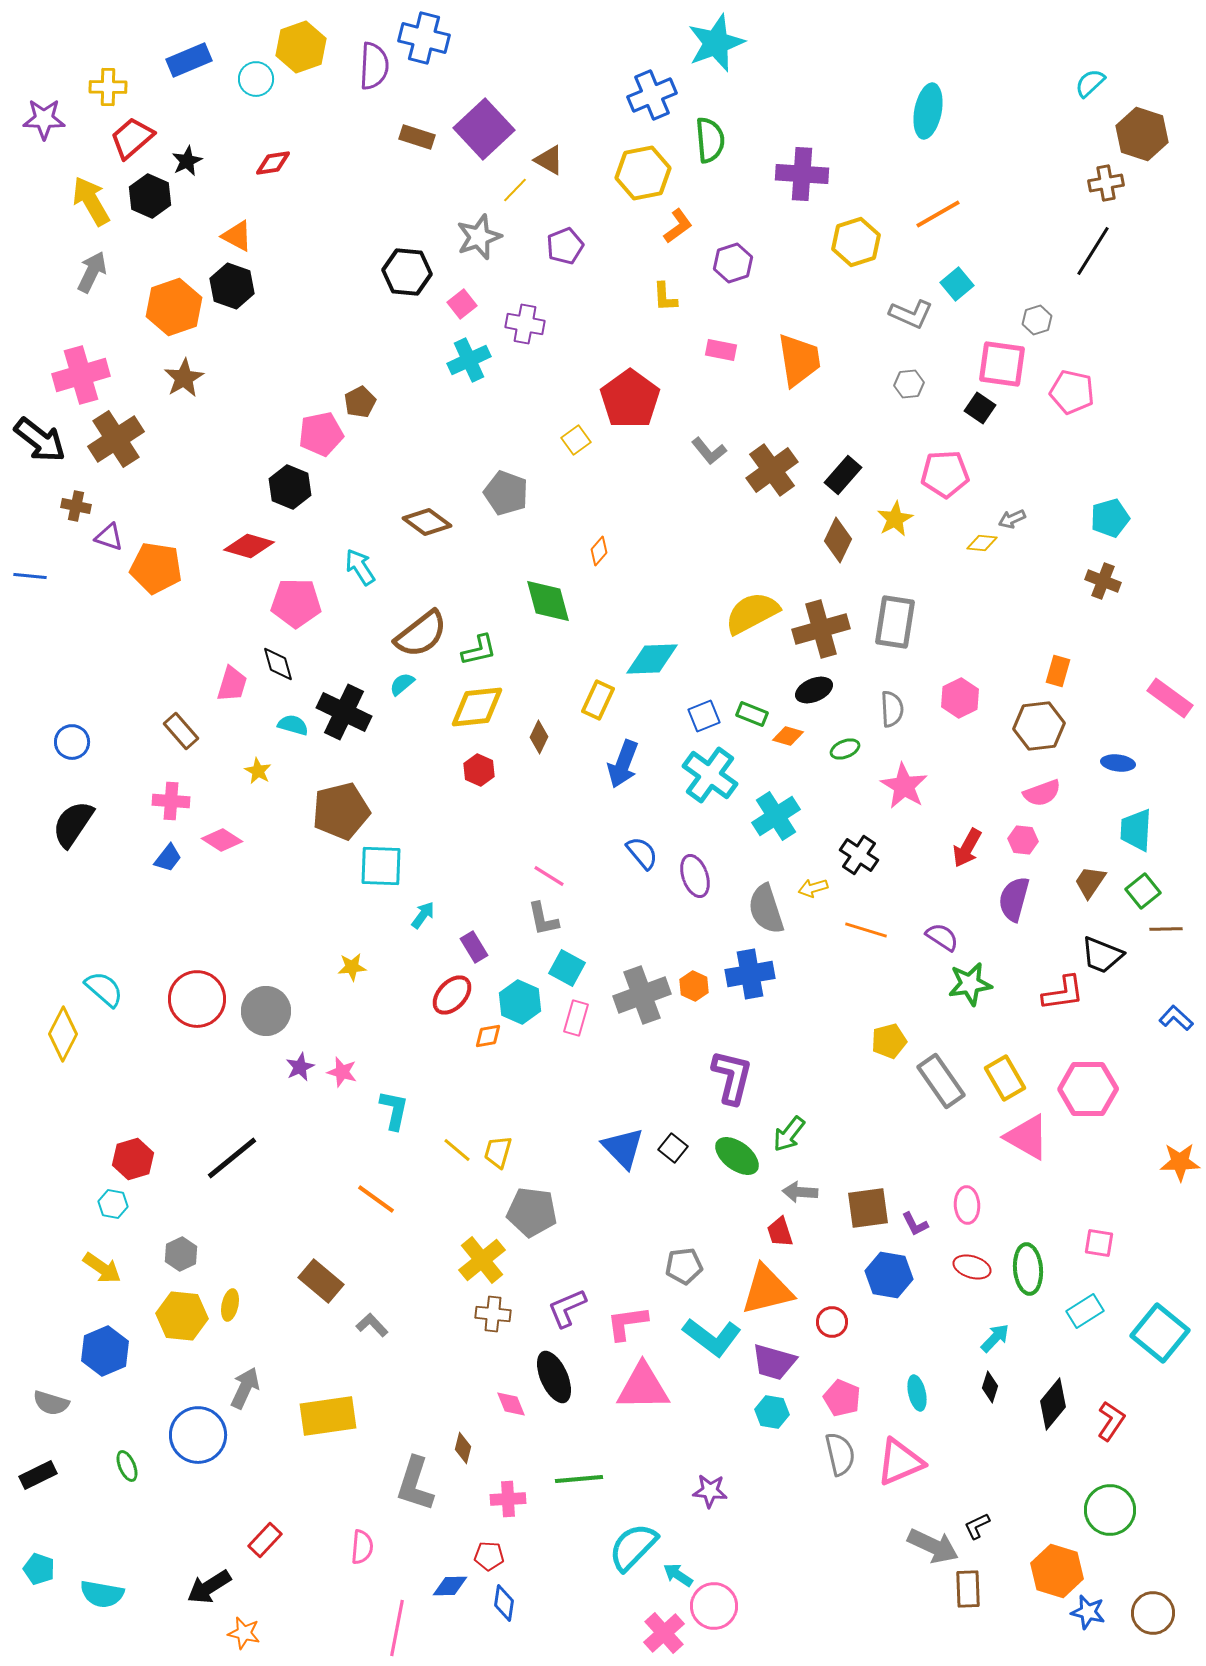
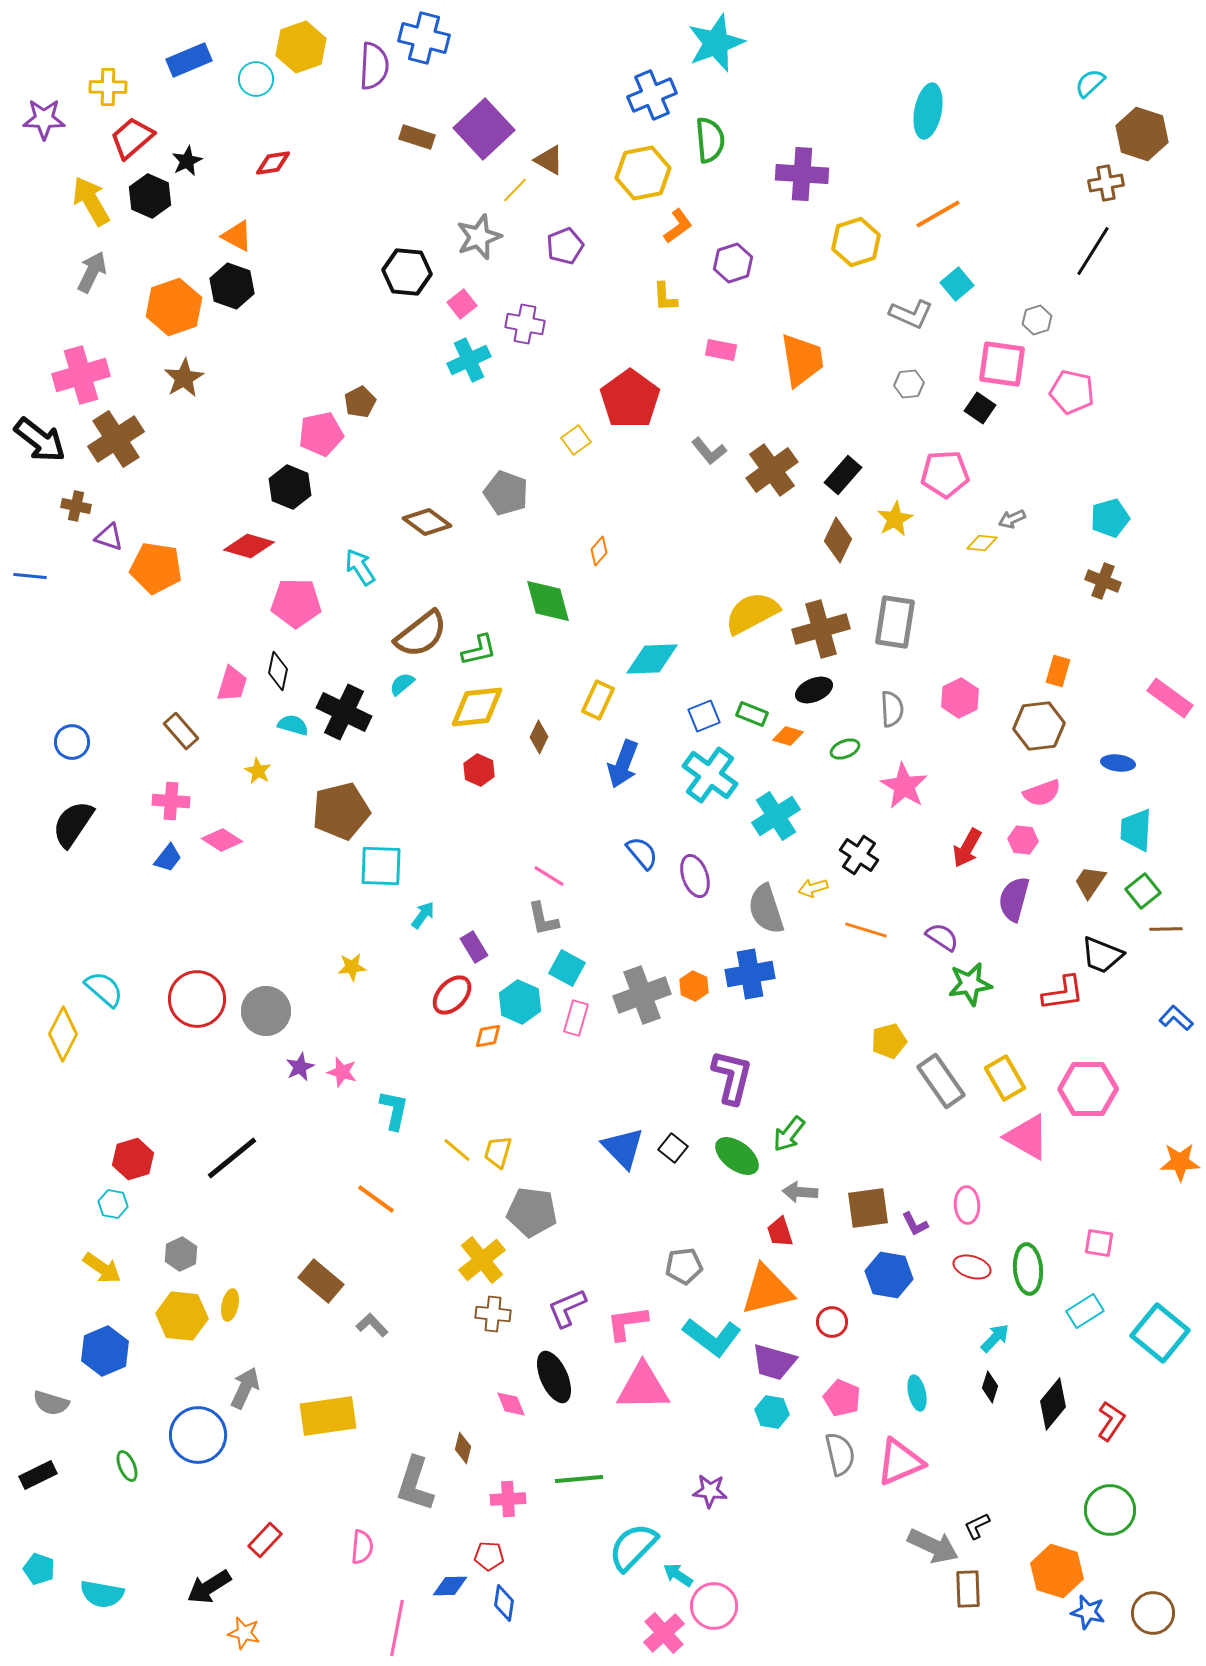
orange trapezoid at (799, 360): moved 3 px right
black diamond at (278, 664): moved 7 px down; rotated 27 degrees clockwise
